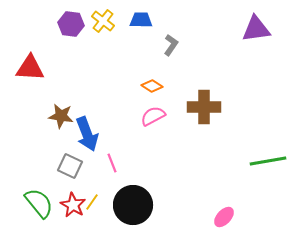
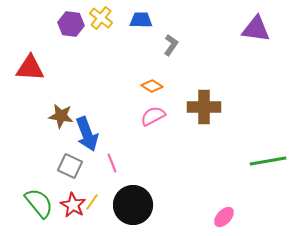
yellow cross: moved 2 px left, 3 px up
purple triangle: rotated 16 degrees clockwise
